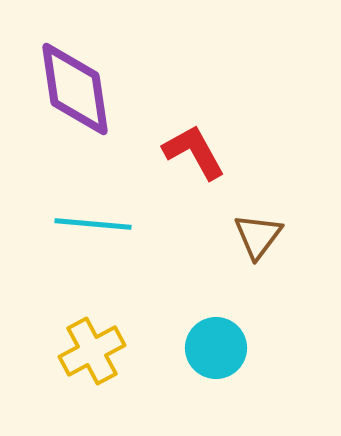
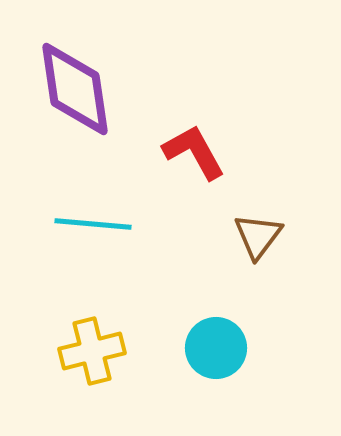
yellow cross: rotated 14 degrees clockwise
